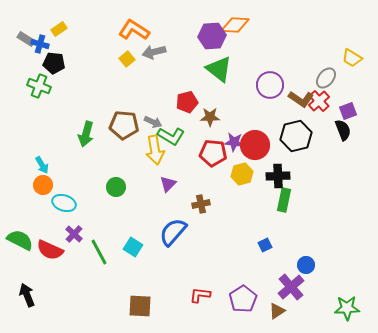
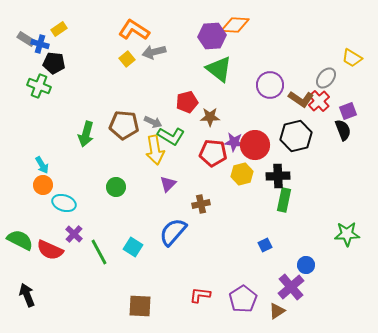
green star at (347, 308): moved 74 px up
